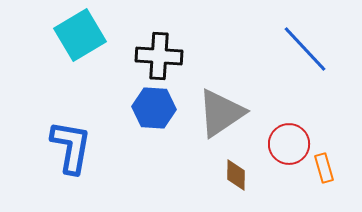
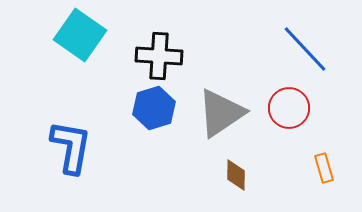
cyan square: rotated 24 degrees counterclockwise
blue hexagon: rotated 21 degrees counterclockwise
red circle: moved 36 px up
